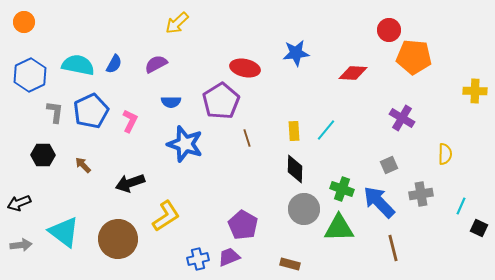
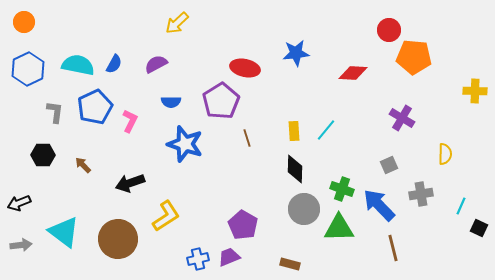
blue hexagon at (30, 75): moved 2 px left, 6 px up
blue pentagon at (91, 111): moved 4 px right, 4 px up
blue arrow at (379, 202): moved 3 px down
